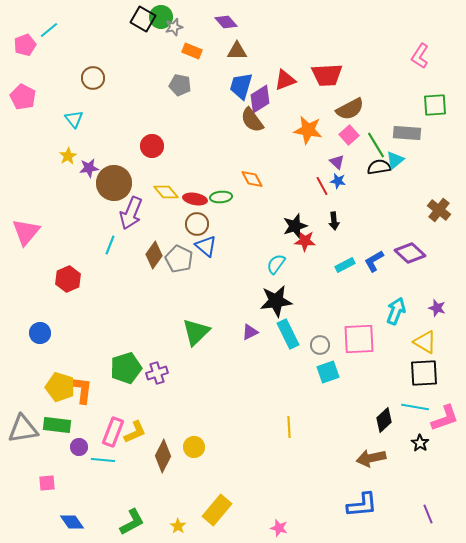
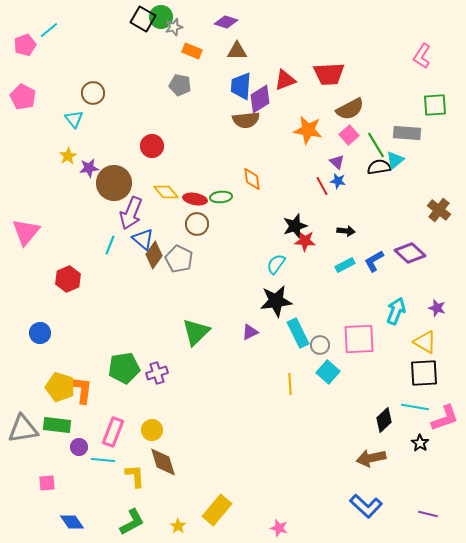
purple diamond at (226, 22): rotated 30 degrees counterclockwise
pink L-shape at (420, 56): moved 2 px right
red trapezoid at (327, 75): moved 2 px right, 1 px up
brown circle at (93, 78): moved 15 px down
blue trapezoid at (241, 86): rotated 12 degrees counterclockwise
brown semicircle at (252, 120): moved 6 px left; rotated 60 degrees counterclockwise
orange diamond at (252, 179): rotated 20 degrees clockwise
black arrow at (334, 221): moved 12 px right, 10 px down; rotated 78 degrees counterclockwise
blue triangle at (206, 246): moved 63 px left, 7 px up
cyan rectangle at (288, 334): moved 10 px right, 1 px up
green pentagon at (126, 368): moved 2 px left; rotated 8 degrees clockwise
cyan square at (328, 372): rotated 30 degrees counterclockwise
yellow line at (289, 427): moved 1 px right, 43 px up
yellow L-shape at (135, 432): moved 44 px down; rotated 70 degrees counterclockwise
yellow circle at (194, 447): moved 42 px left, 17 px up
brown diamond at (163, 456): moved 6 px down; rotated 44 degrees counterclockwise
blue L-shape at (362, 505): moved 4 px right, 1 px down; rotated 48 degrees clockwise
purple line at (428, 514): rotated 54 degrees counterclockwise
